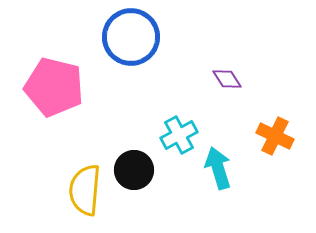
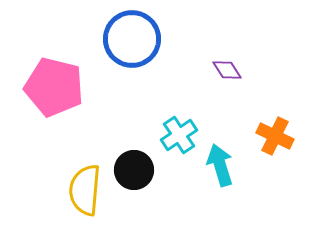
blue circle: moved 1 px right, 2 px down
purple diamond: moved 9 px up
cyan cross: rotated 6 degrees counterclockwise
cyan arrow: moved 2 px right, 3 px up
